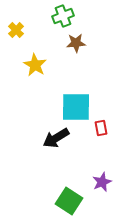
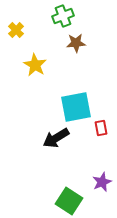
cyan square: rotated 12 degrees counterclockwise
